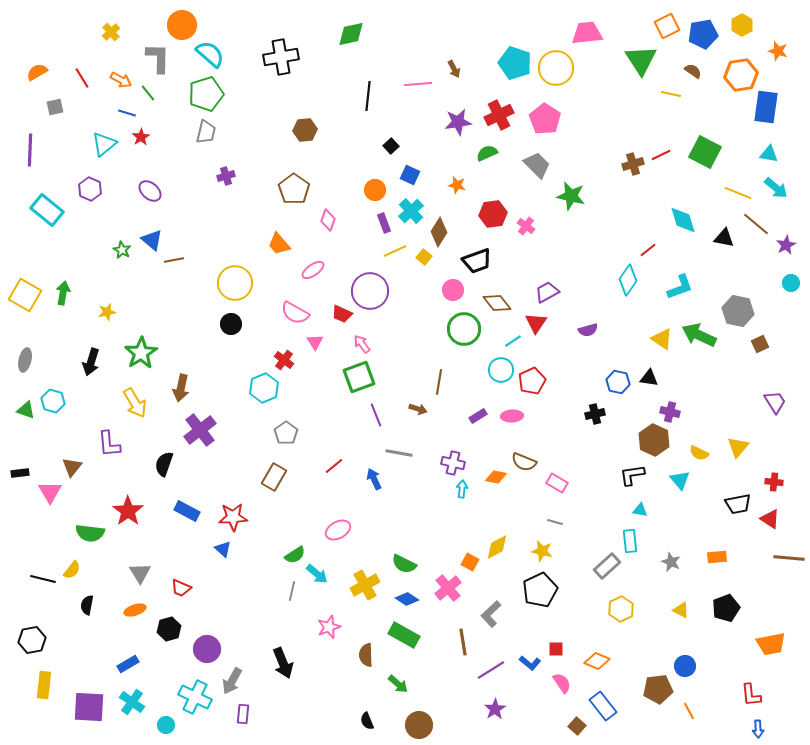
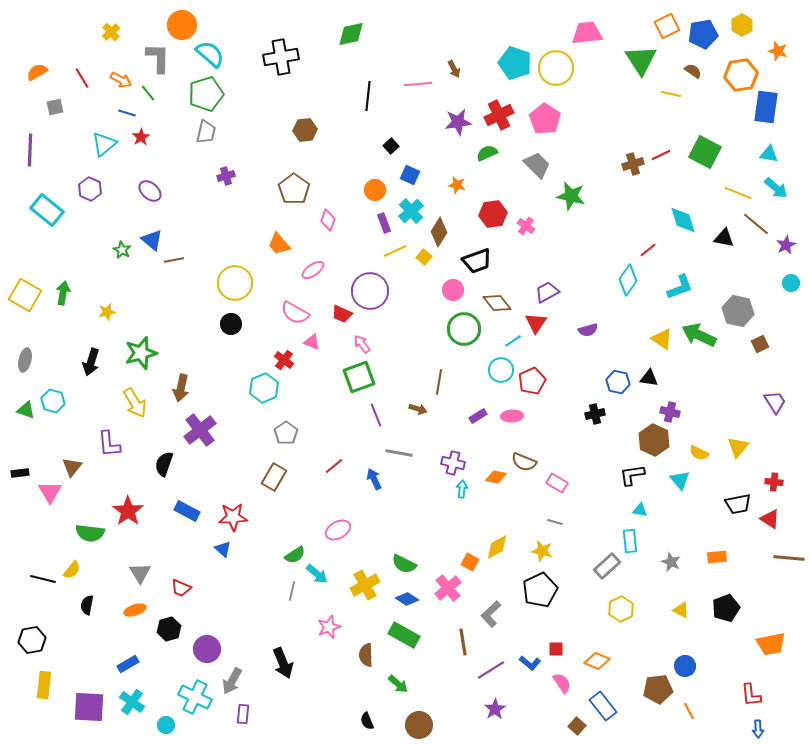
pink triangle at (315, 342): moved 3 px left; rotated 36 degrees counterclockwise
green star at (141, 353): rotated 16 degrees clockwise
